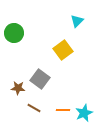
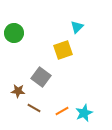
cyan triangle: moved 6 px down
yellow square: rotated 18 degrees clockwise
gray square: moved 1 px right, 2 px up
brown star: moved 3 px down
orange line: moved 1 px left, 1 px down; rotated 32 degrees counterclockwise
